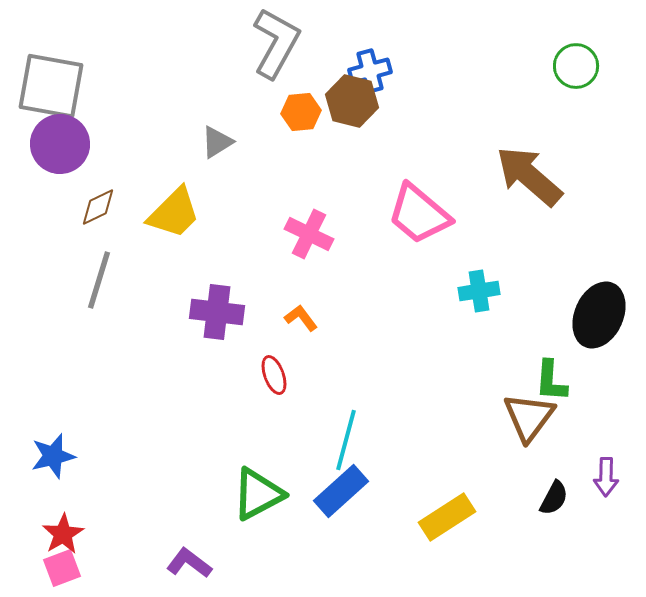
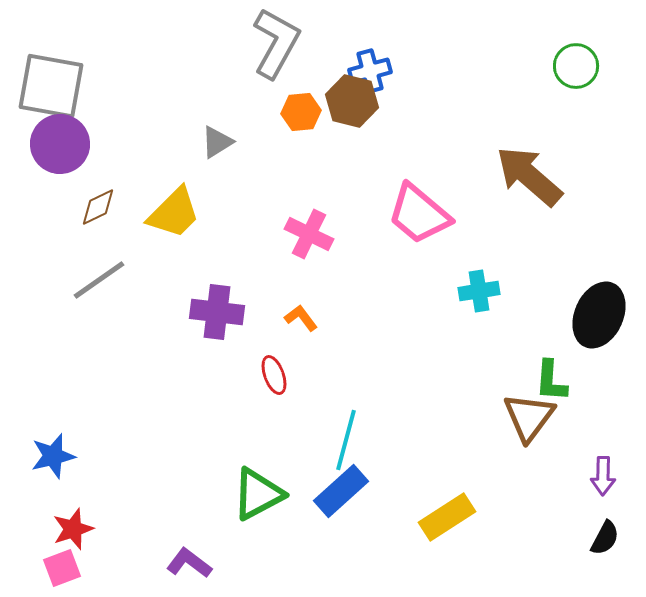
gray line: rotated 38 degrees clockwise
purple arrow: moved 3 px left, 1 px up
black semicircle: moved 51 px right, 40 px down
red star: moved 10 px right, 5 px up; rotated 12 degrees clockwise
